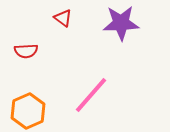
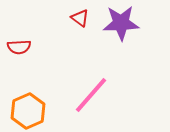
red triangle: moved 17 px right
red semicircle: moved 7 px left, 4 px up
